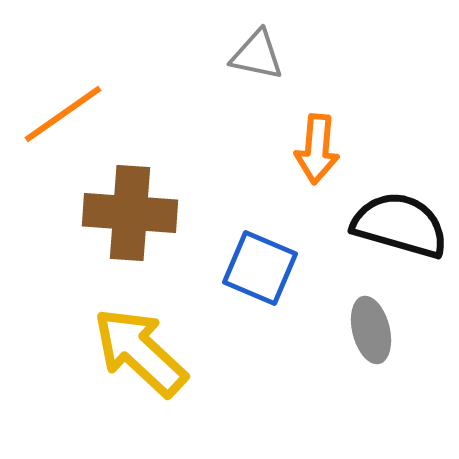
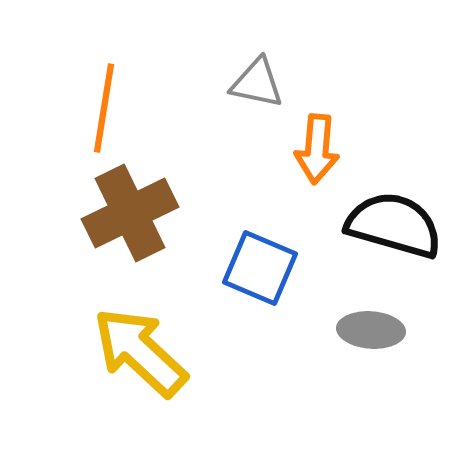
gray triangle: moved 28 px down
orange line: moved 41 px right, 6 px up; rotated 46 degrees counterclockwise
brown cross: rotated 30 degrees counterclockwise
black semicircle: moved 6 px left
gray ellipse: rotated 72 degrees counterclockwise
